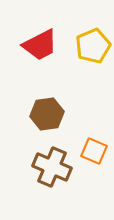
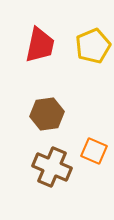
red trapezoid: rotated 51 degrees counterclockwise
